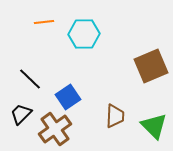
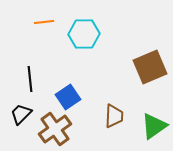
brown square: moved 1 px left, 1 px down
black line: rotated 40 degrees clockwise
brown trapezoid: moved 1 px left
green triangle: rotated 40 degrees clockwise
